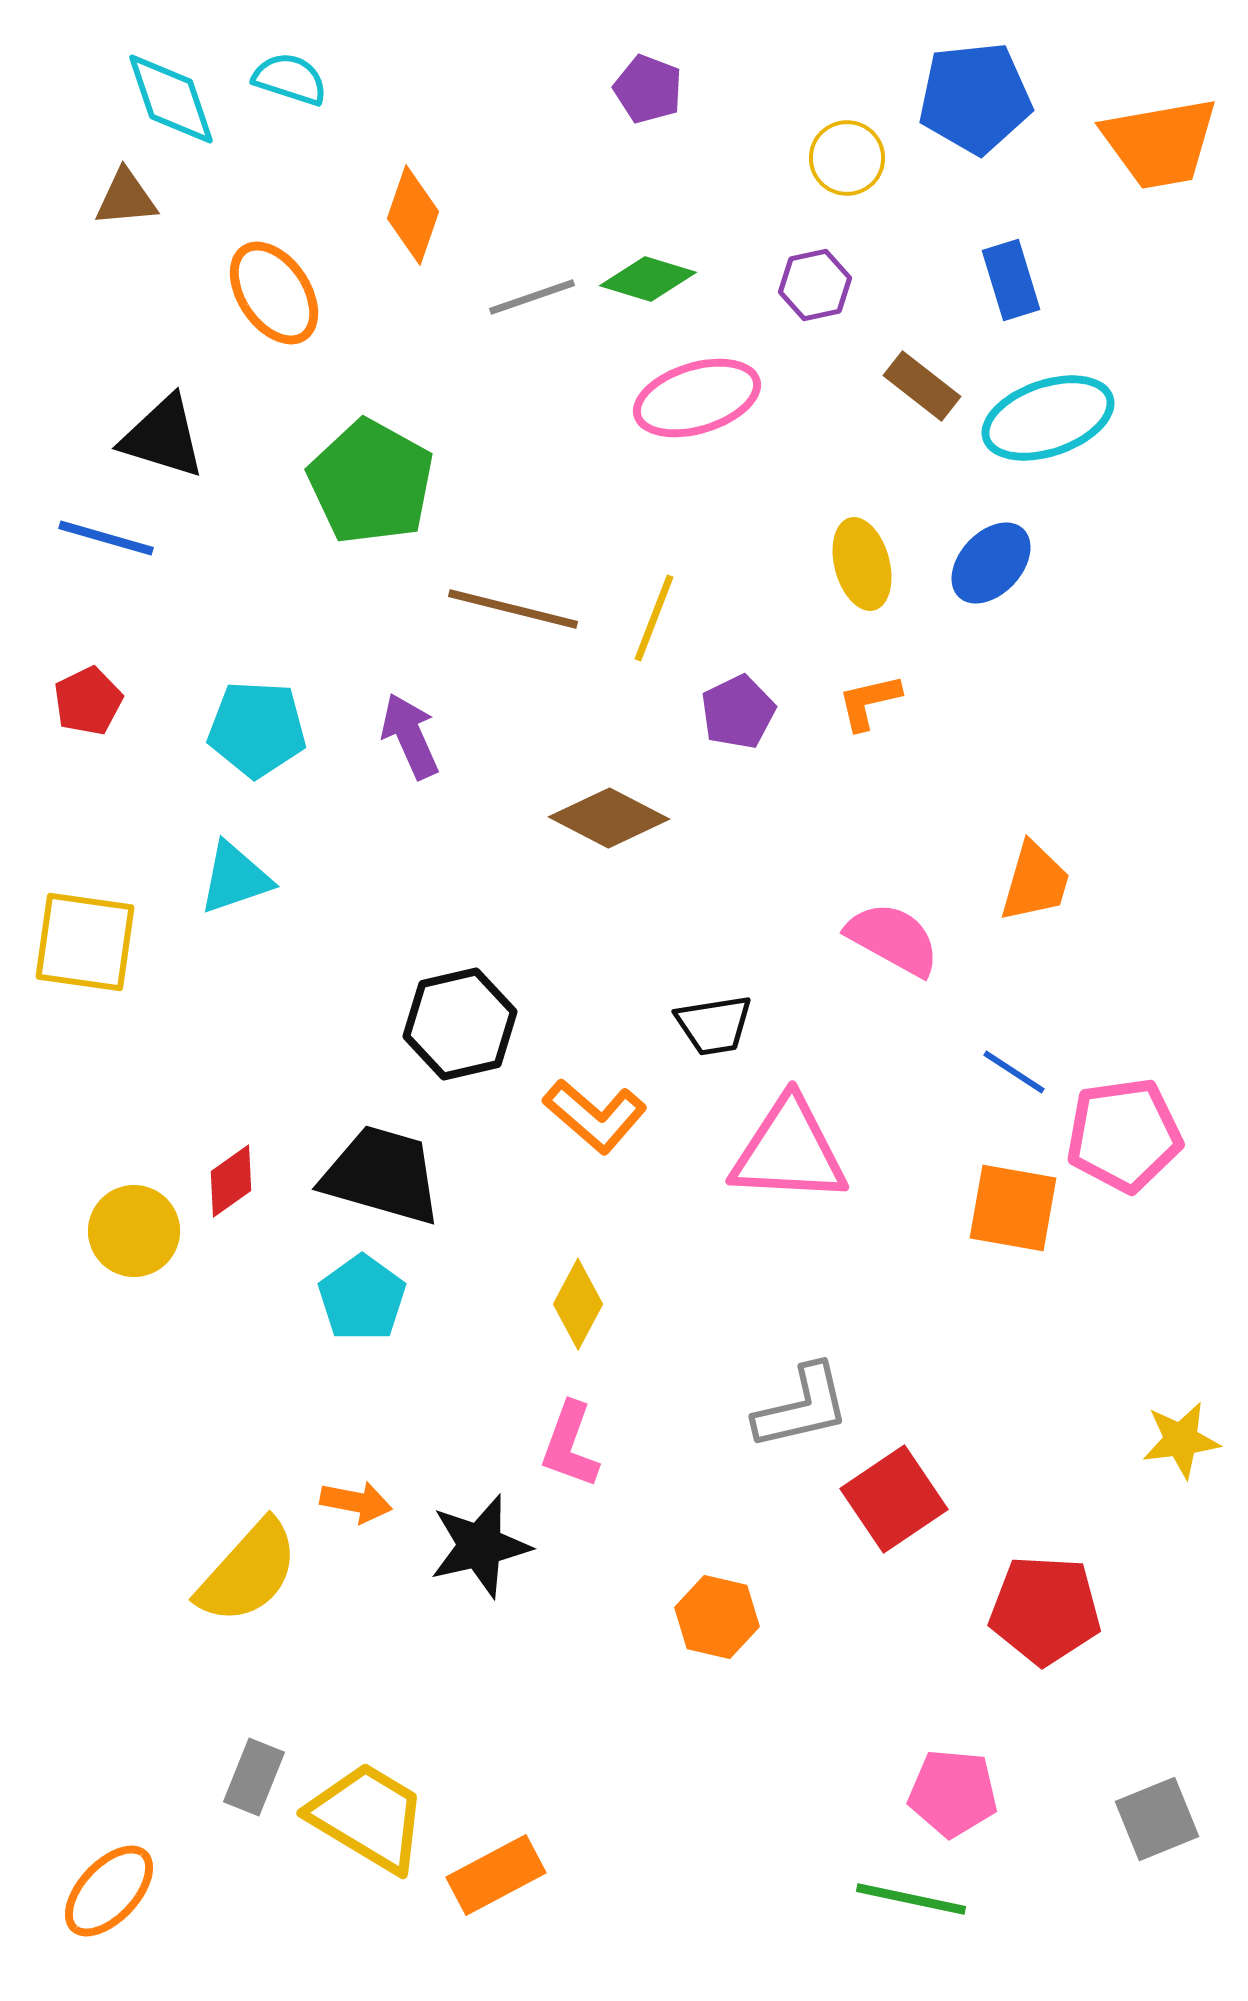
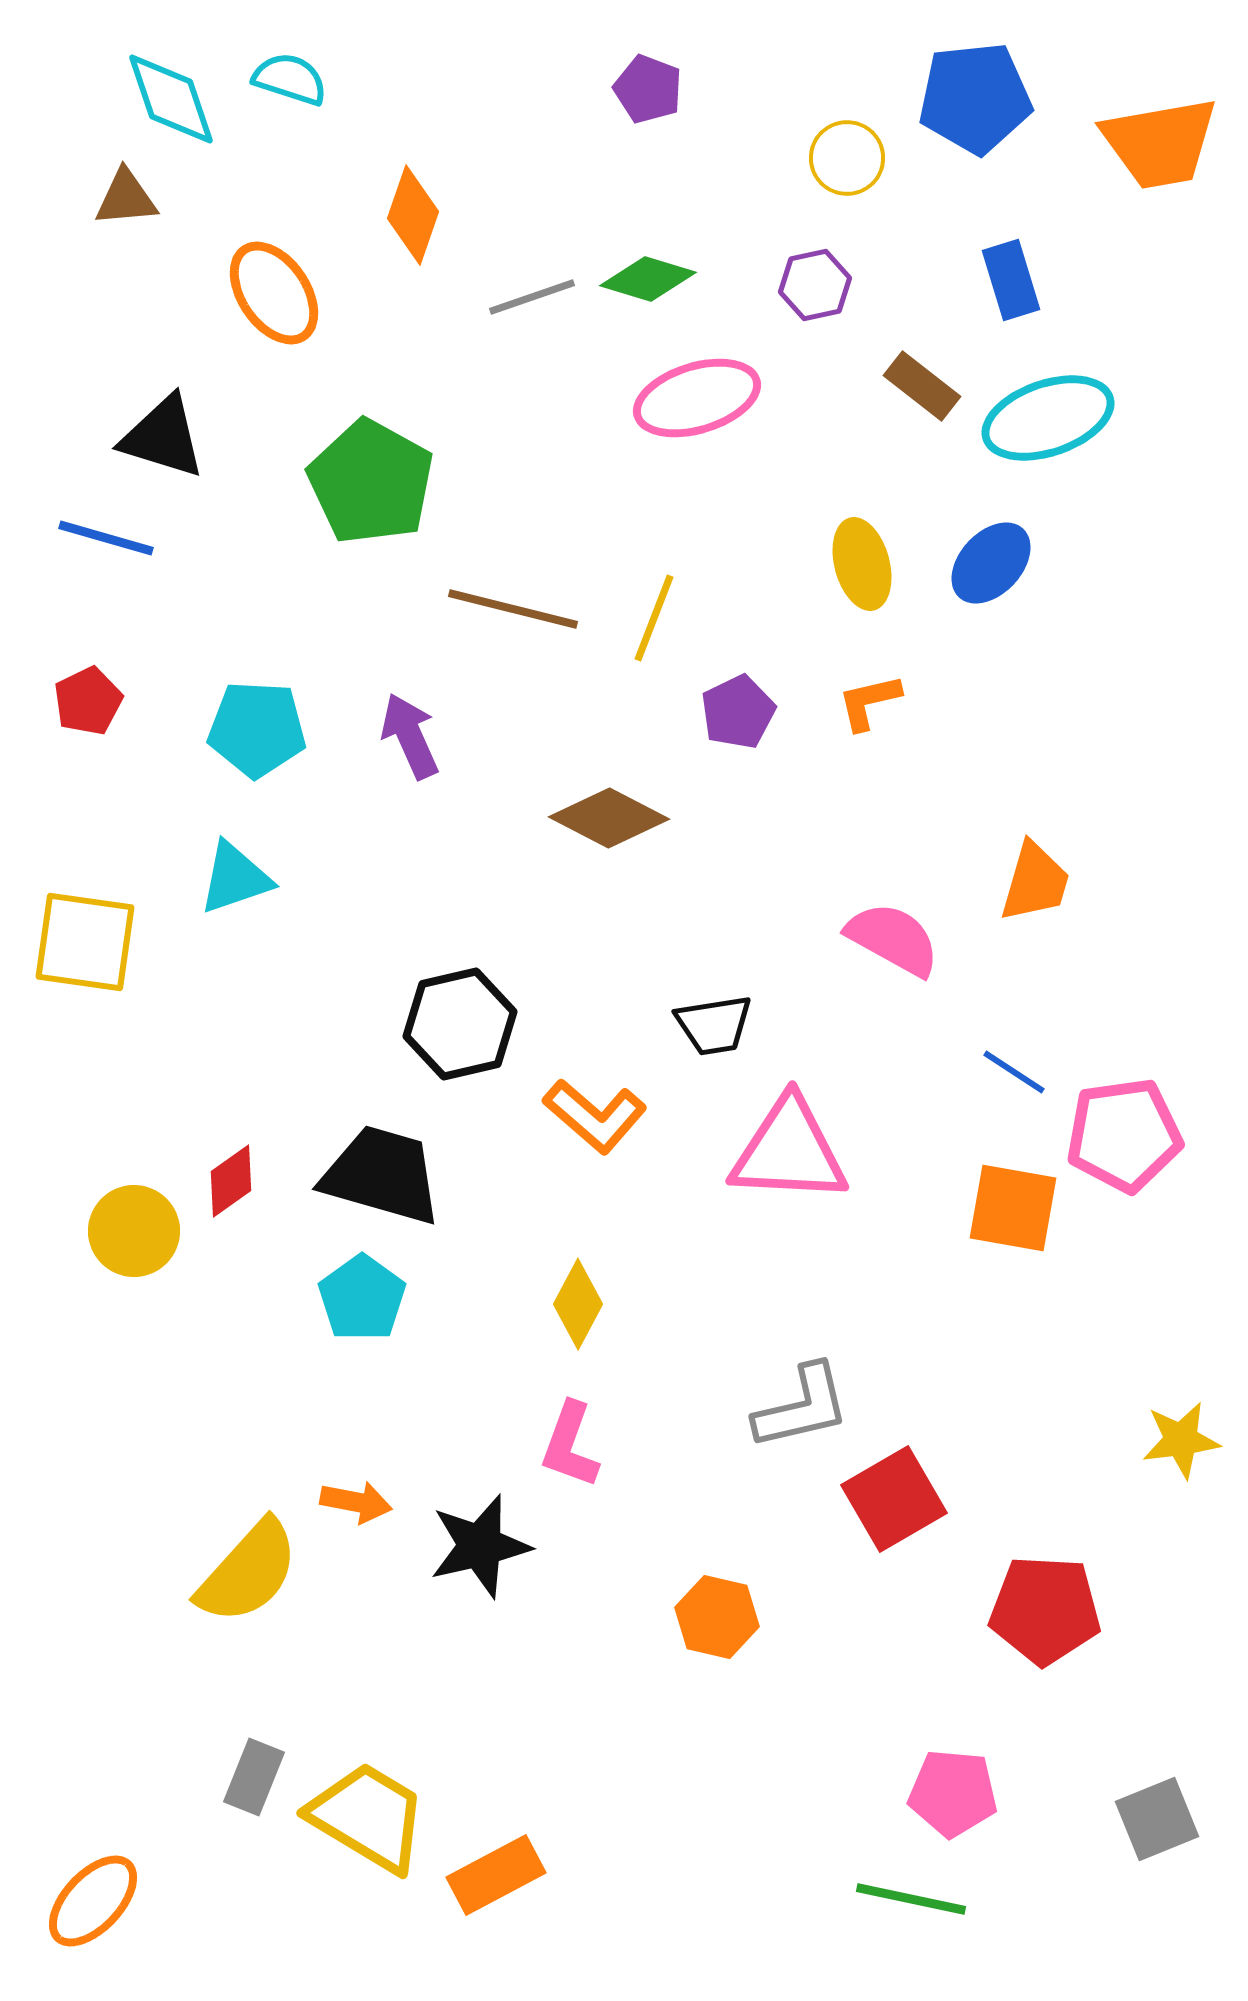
red square at (894, 1499): rotated 4 degrees clockwise
orange ellipse at (109, 1891): moved 16 px left, 10 px down
